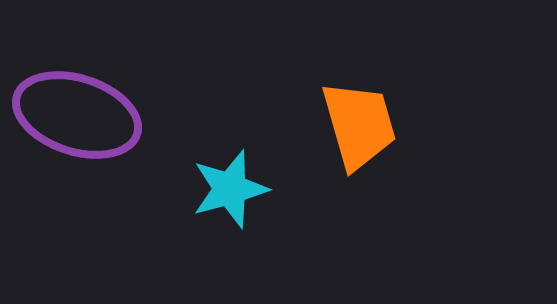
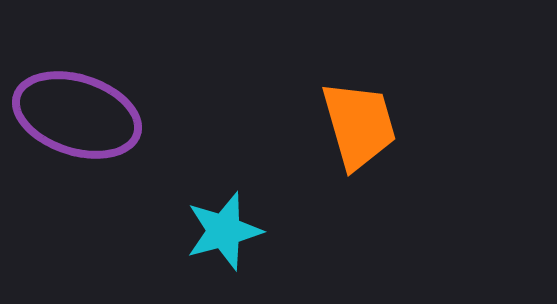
cyan star: moved 6 px left, 42 px down
